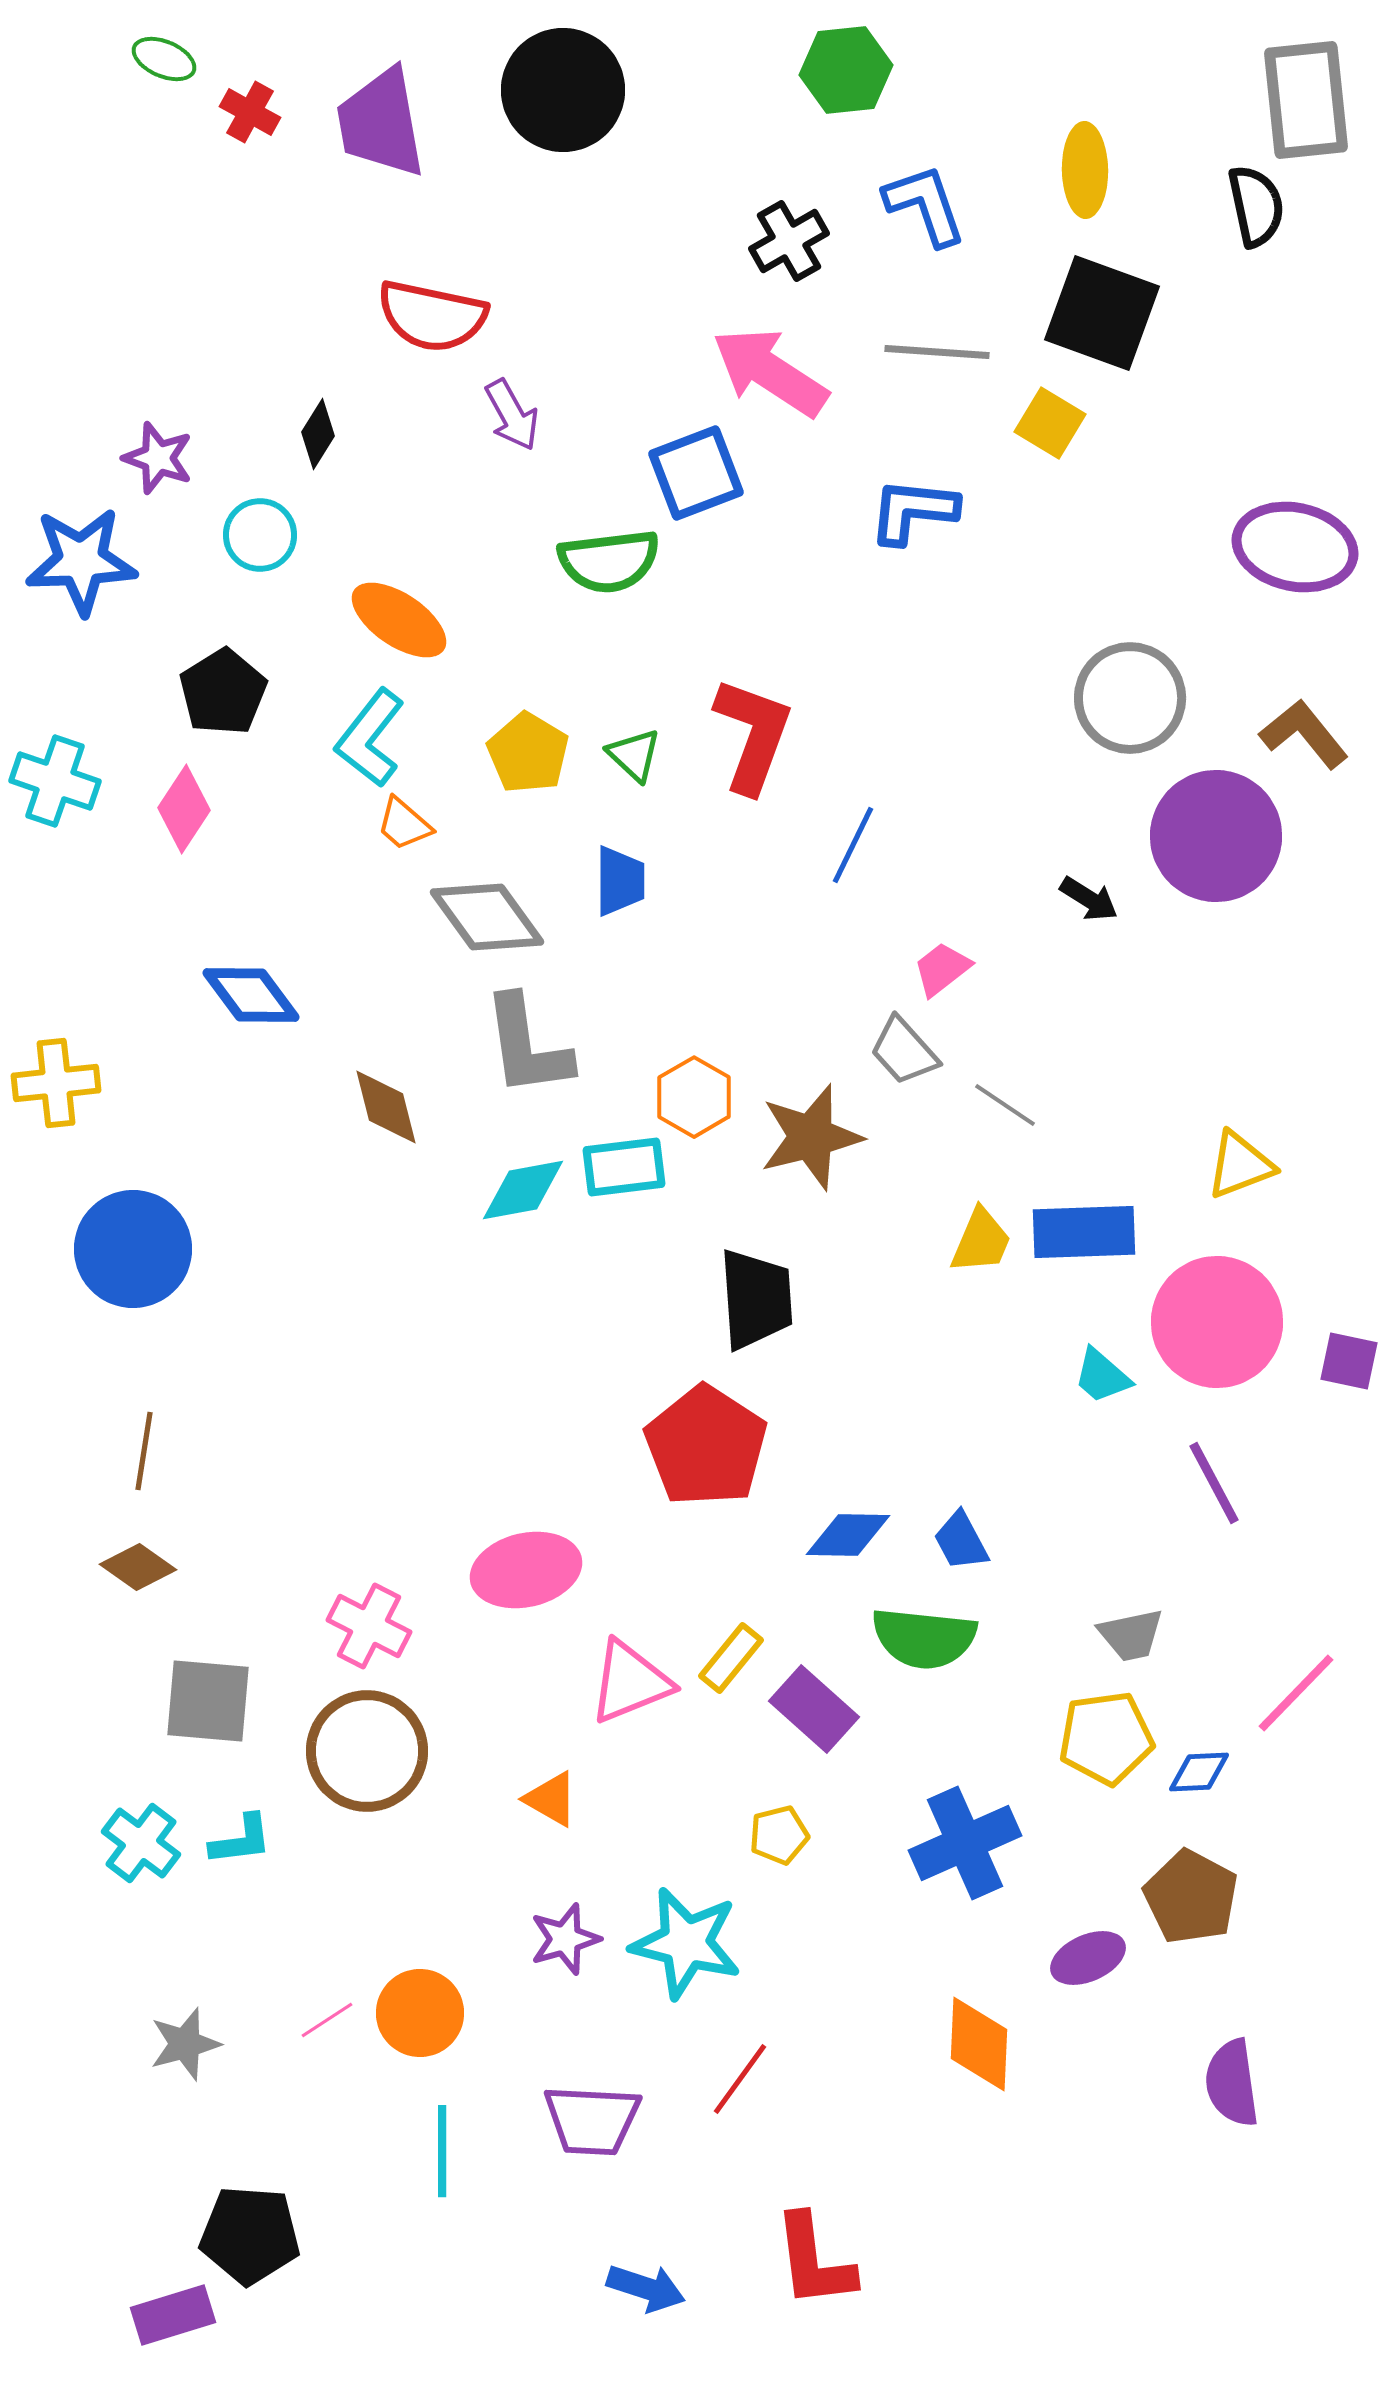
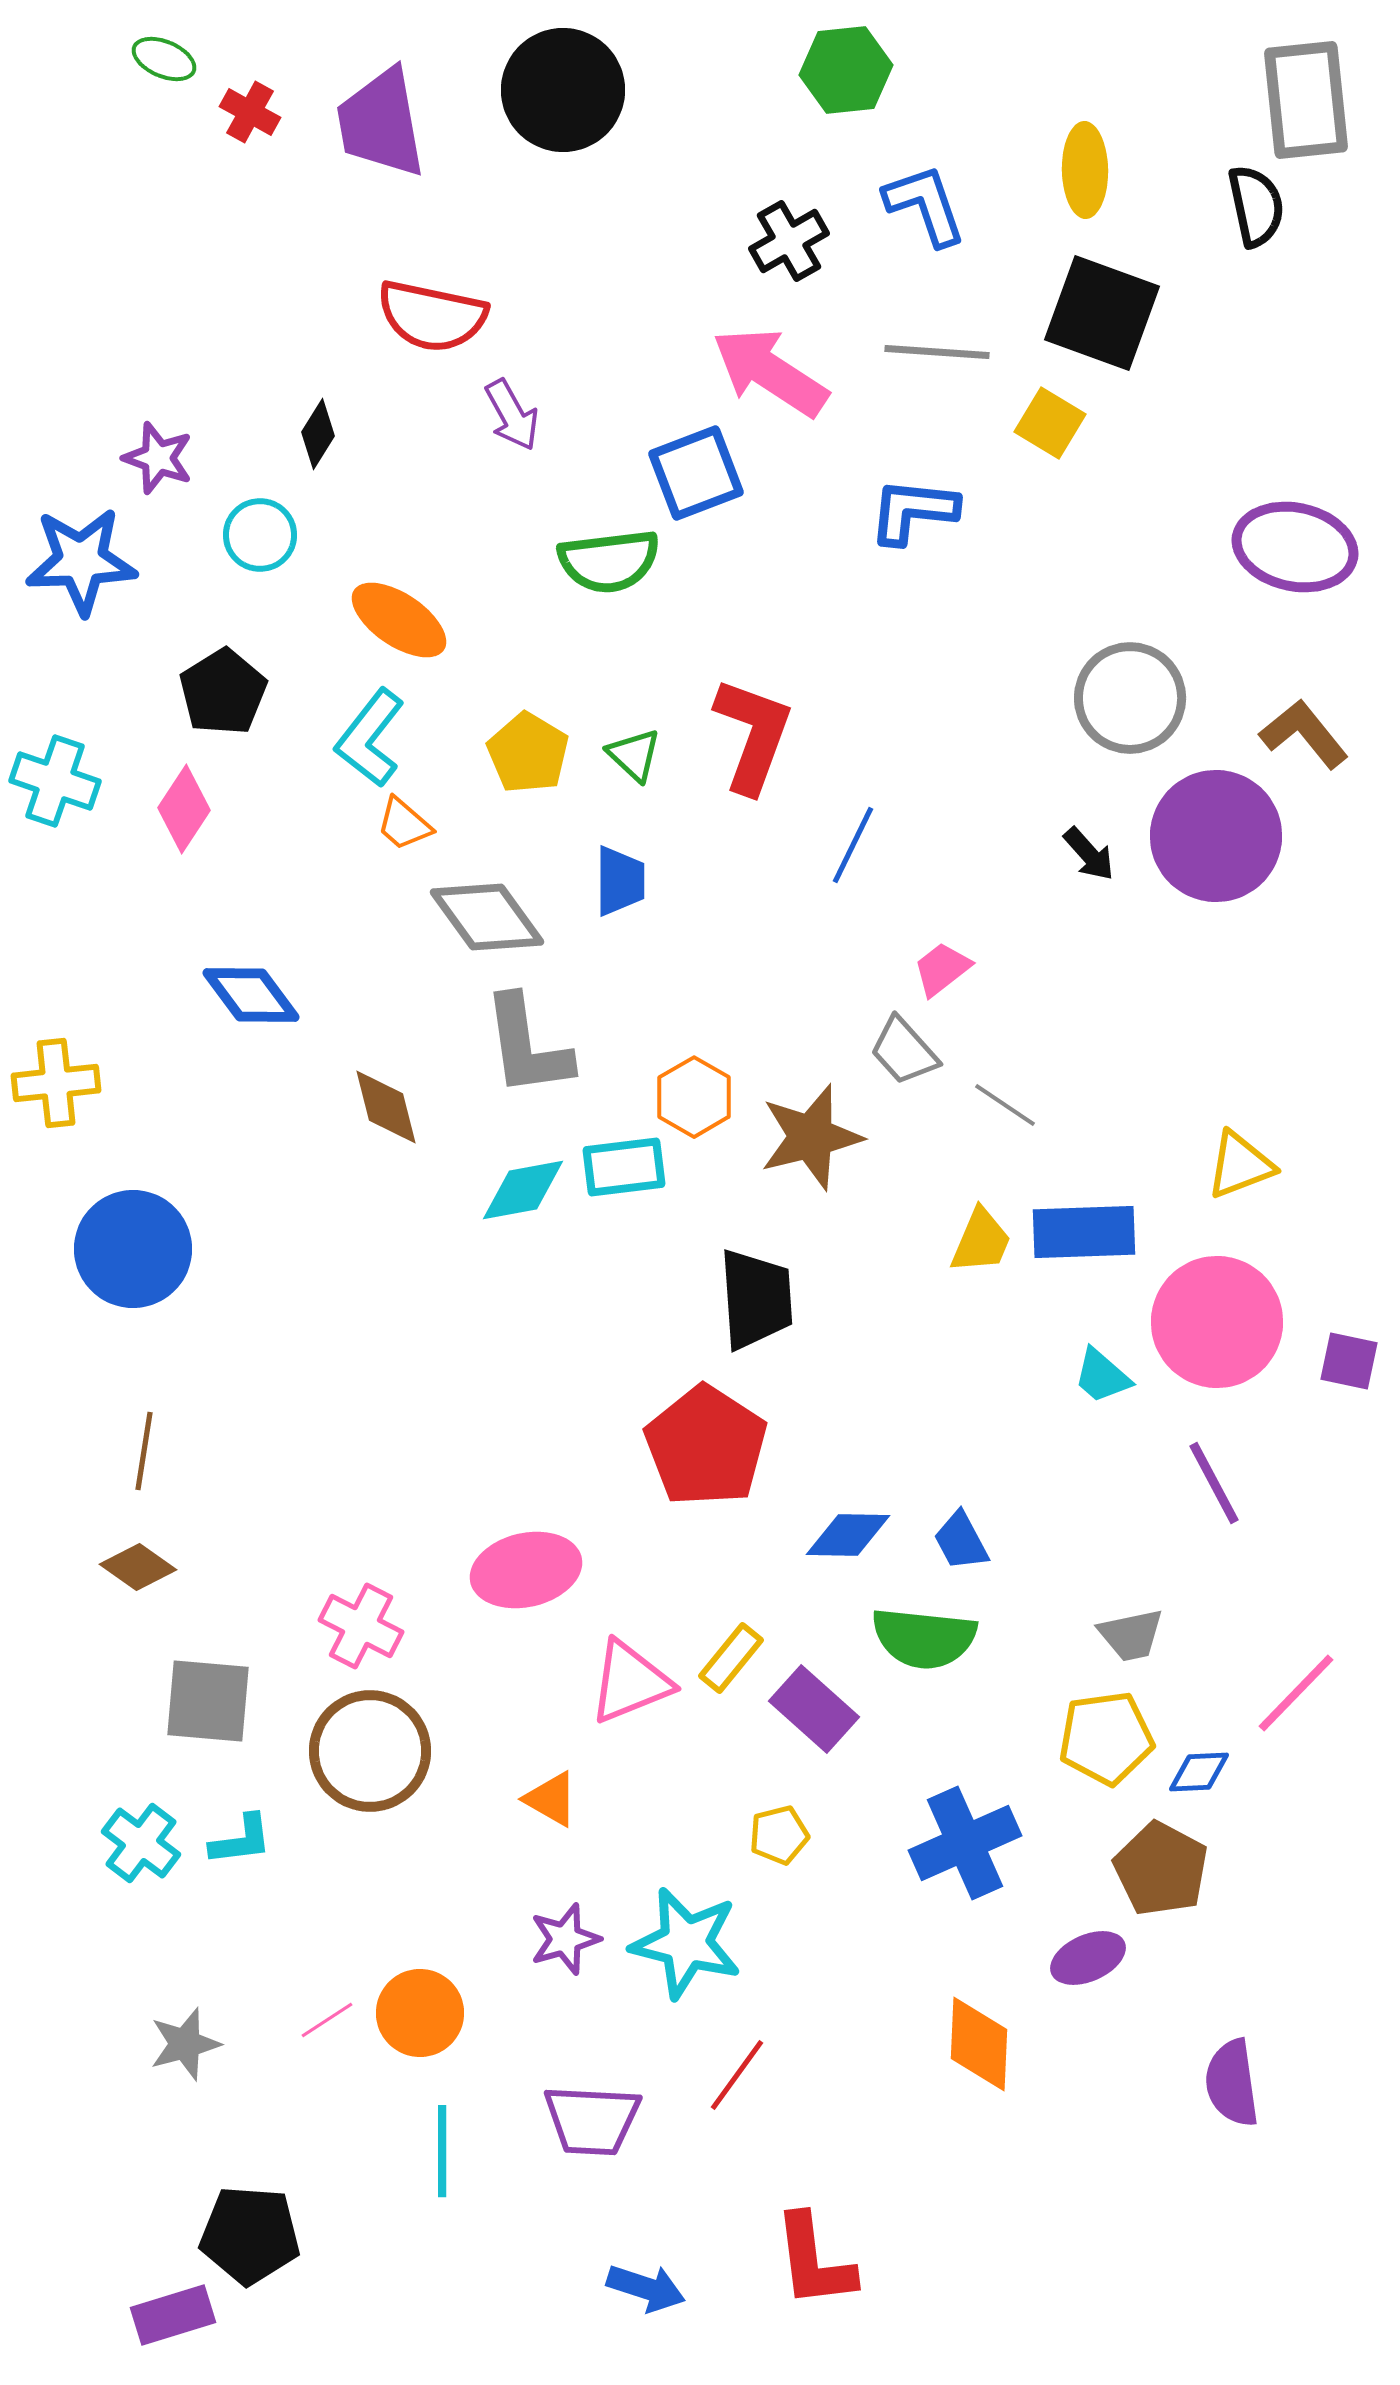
black arrow at (1089, 899): moved 45 px up; rotated 16 degrees clockwise
pink cross at (369, 1626): moved 8 px left
brown circle at (367, 1751): moved 3 px right
brown pentagon at (1191, 1897): moved 30 px left, 28 px up
red line at (740, 2079): moved 3 px left, 4 px up
